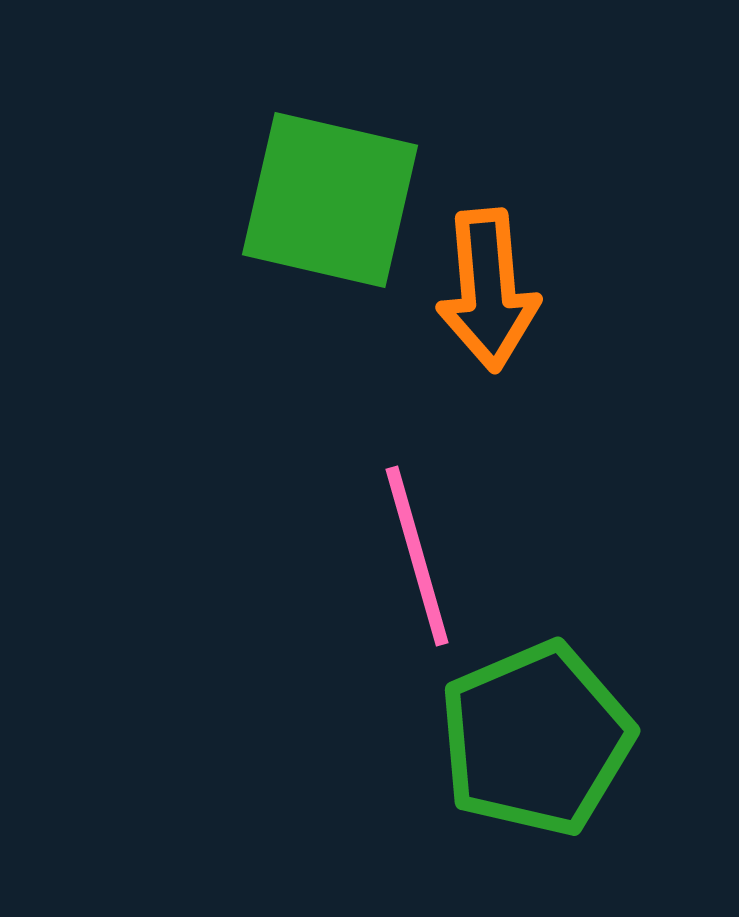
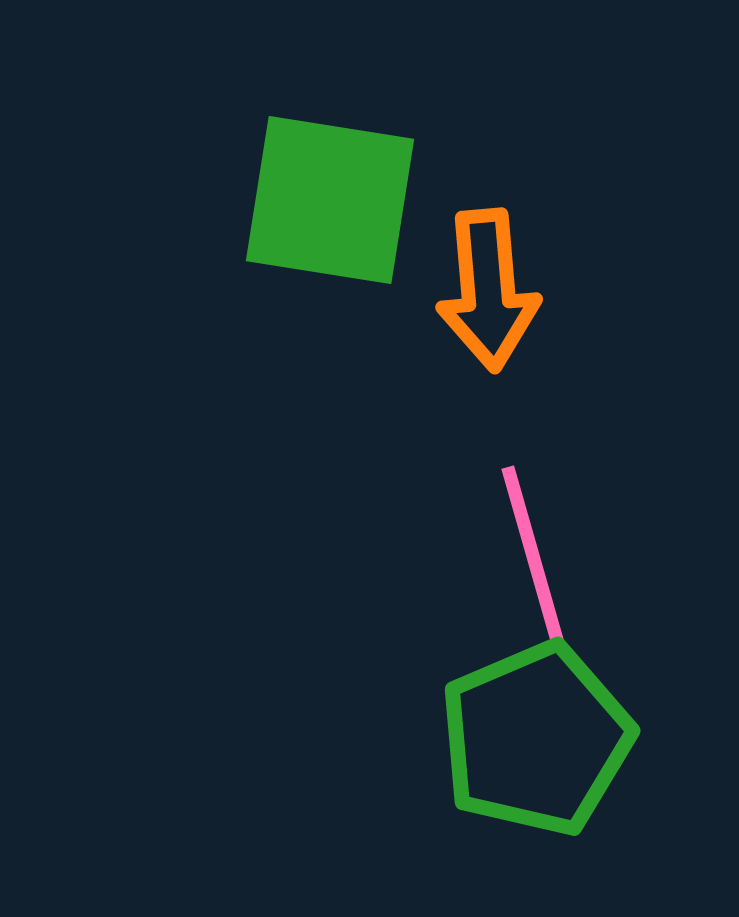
green square: rotated 4 degrees counterclockwise
pink line: moved 116 px right
